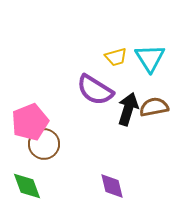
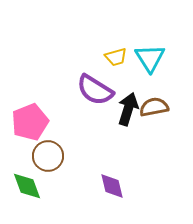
brown circle: moved 4 px right, 12 px down
